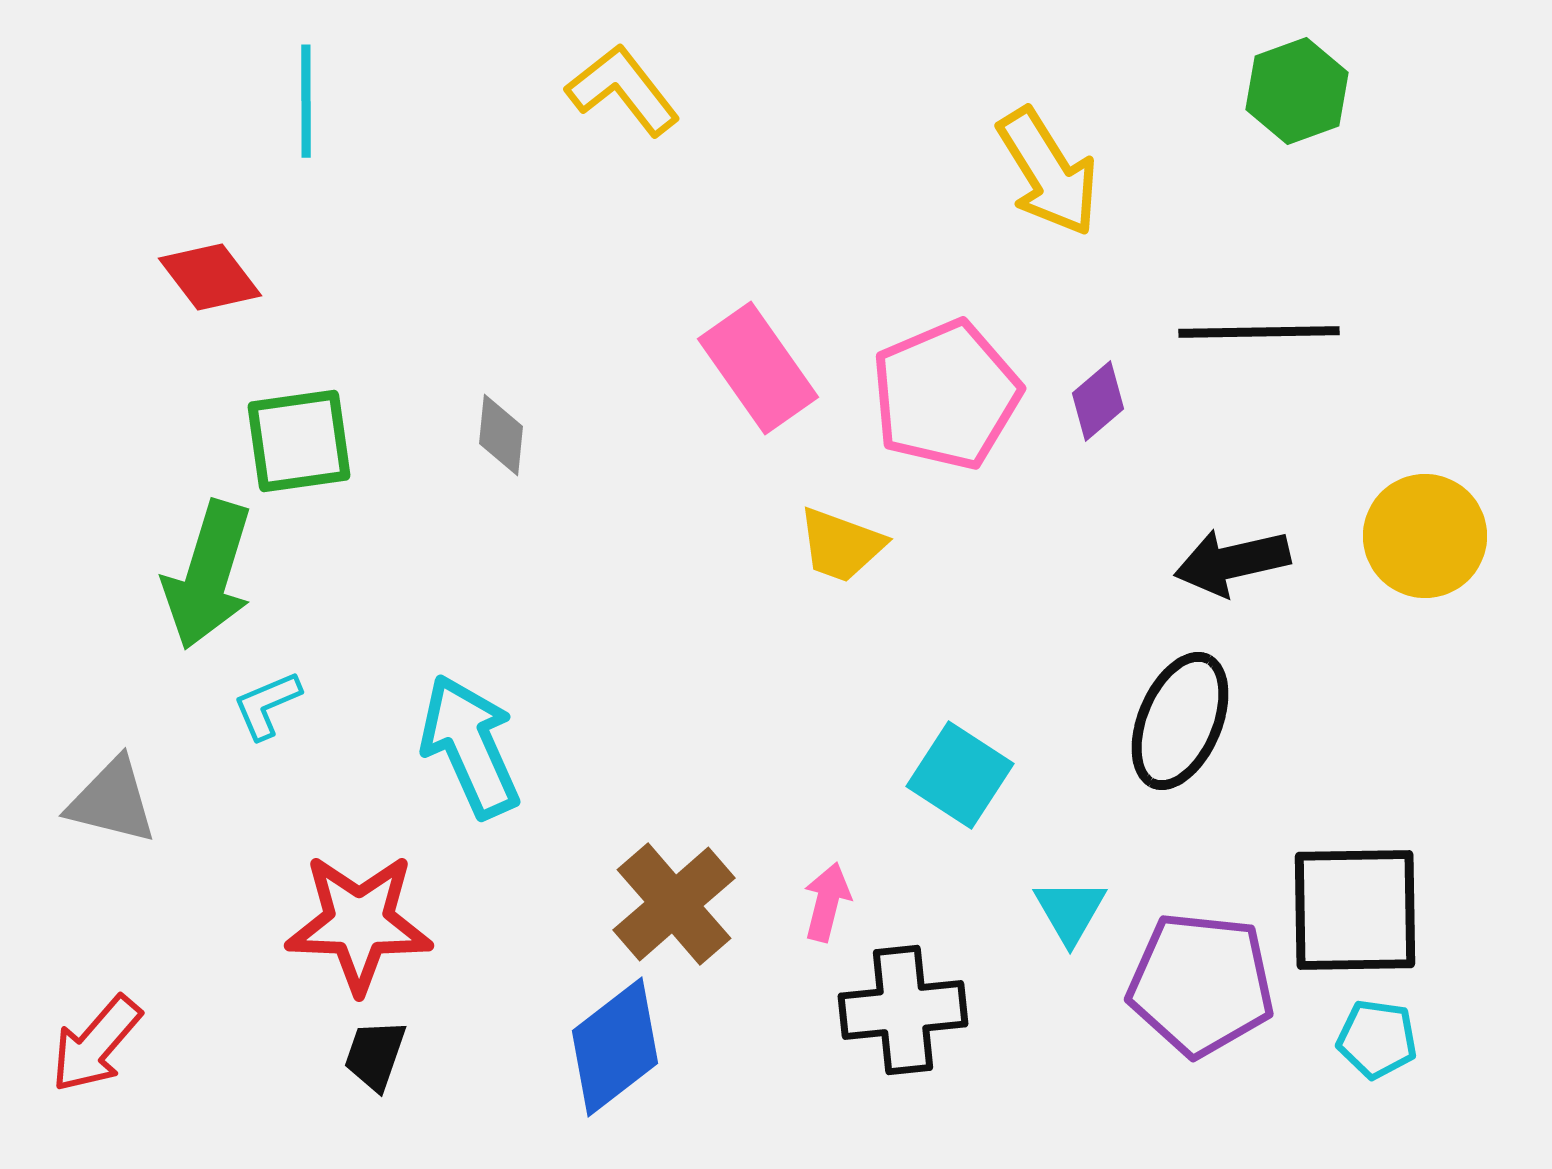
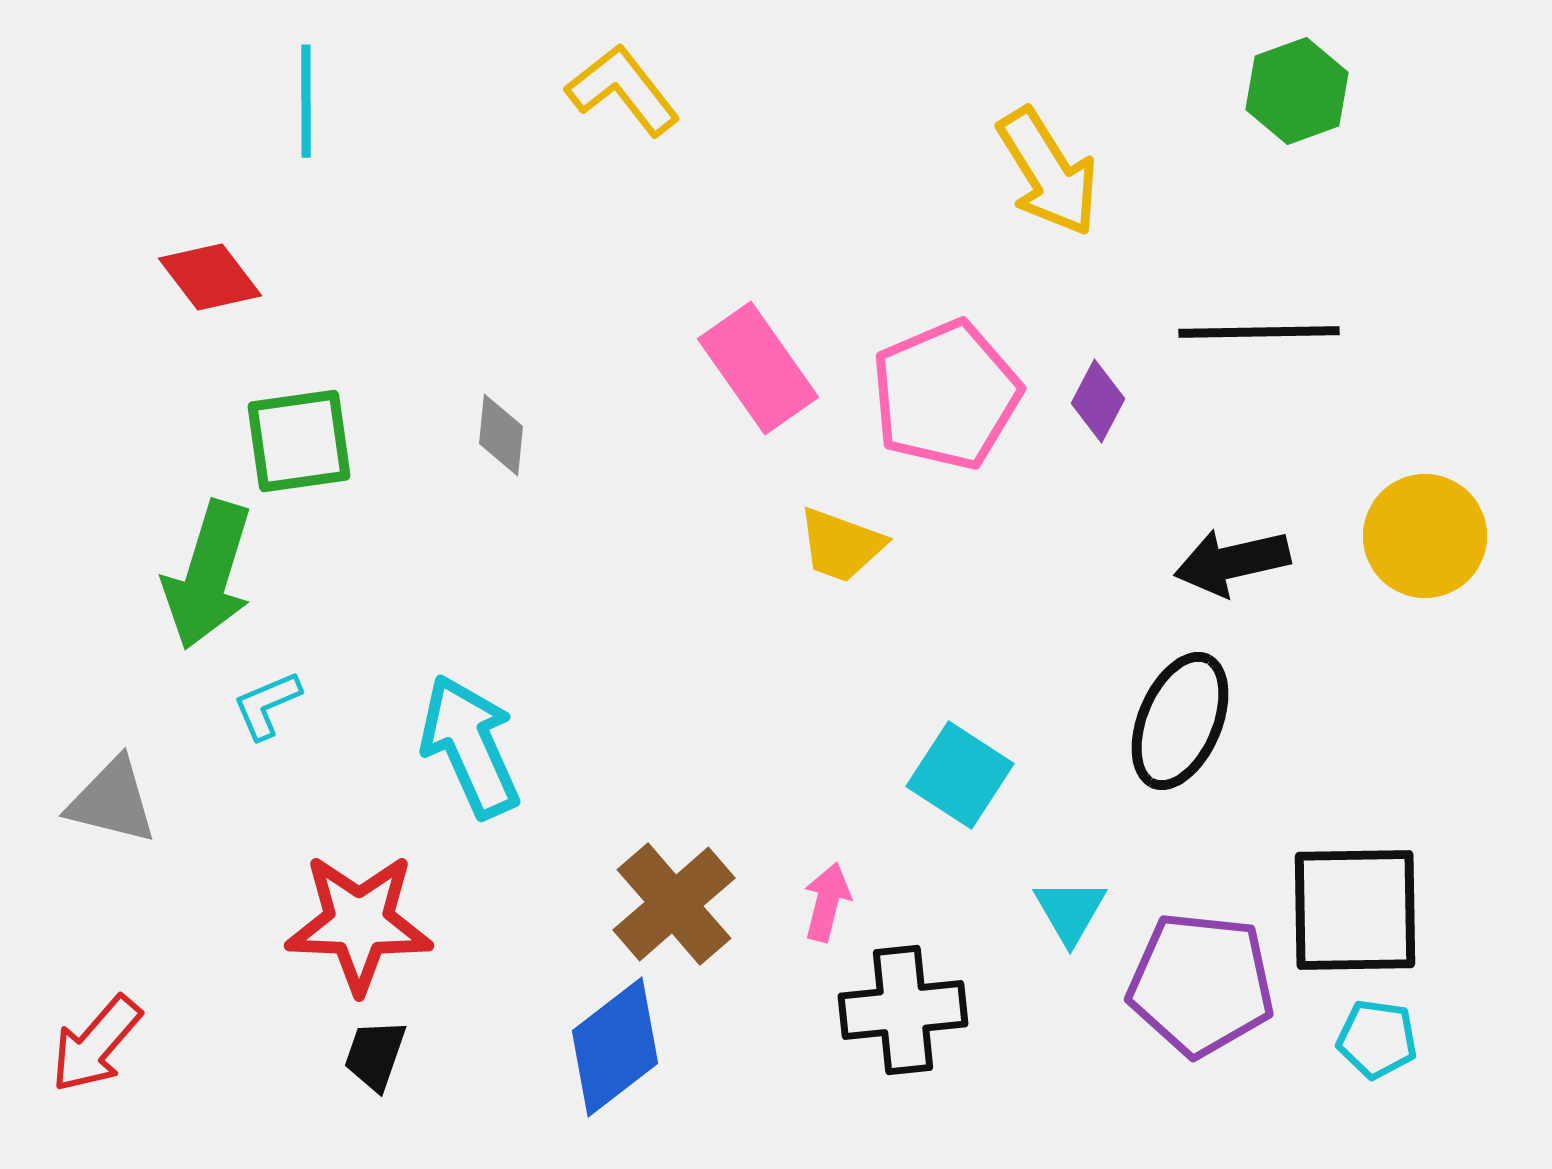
purple diamond: rotated 22 degrees counterclockwise
